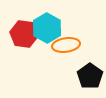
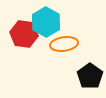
cyan hexagon: moved 1 px left, 6 px up
orange ellipse: moved 2 px left, 1 px up
